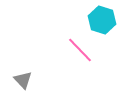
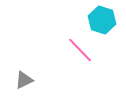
gray triangle: moved 1 px right; rotated 48 degrees clockwise
